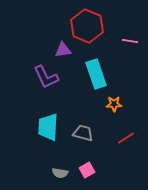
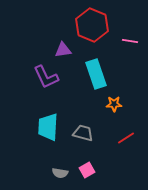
red hexagon: moved 5 px right, 1 px up
